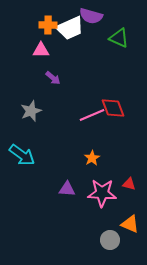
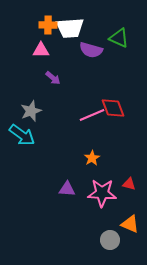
purple semicircle: moved 34 px down
white trapezoid: rotated 20 degrees clockwise
cyan arrow: moved 20 px up
